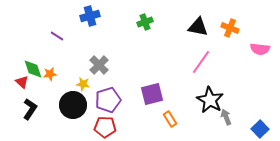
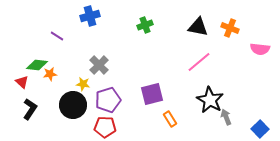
green cross: moved 3 px down
pink line: moved 2 px left; rotated 15 degrees clockwise
green diamond: moved 4 px right, 4 px up; rotated 65 degrees counterclockwise
